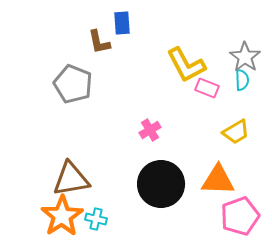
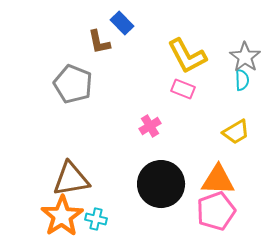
blue rectangle: rotated 40 degrees counterclockwise
yellow L-shape: moved 1 px right, 9 px up
pink rectangle: moved 24 px left, 1 px down
pink cross: moved 4 px up
pink pentagon: moved 24 px left, 5 px up
